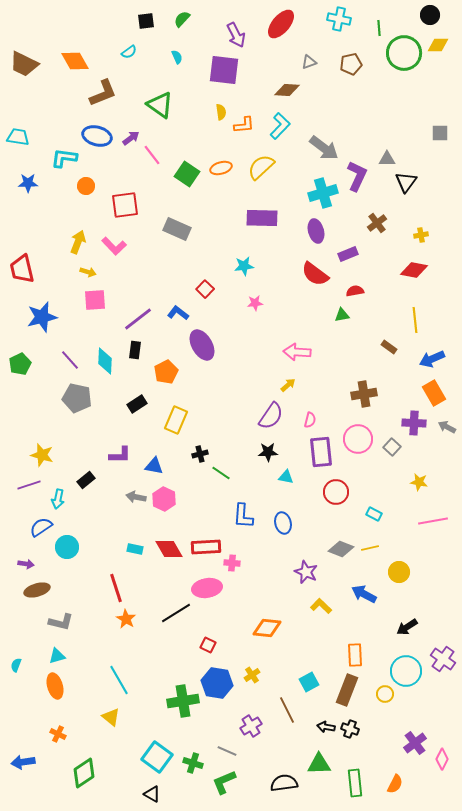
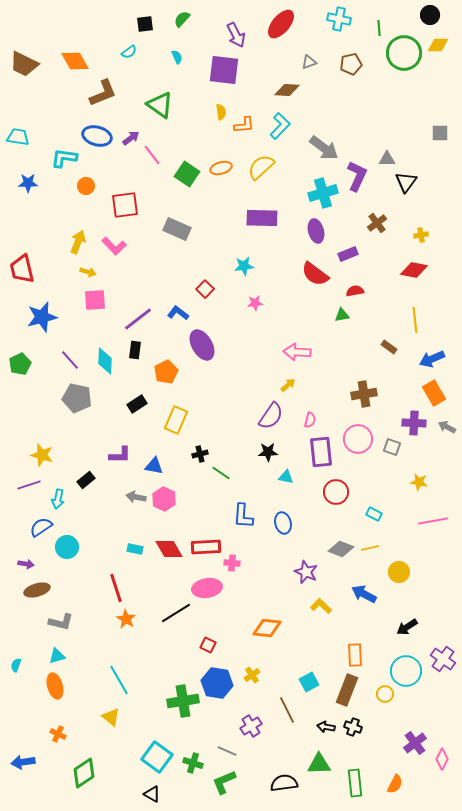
black square at (146, 21): moved 1 px left, 3 px down
gray square at (392, 447): rotated 24 degrees counterclockwise
black cross at (350, 729): moved 3 px right, 2 px up
